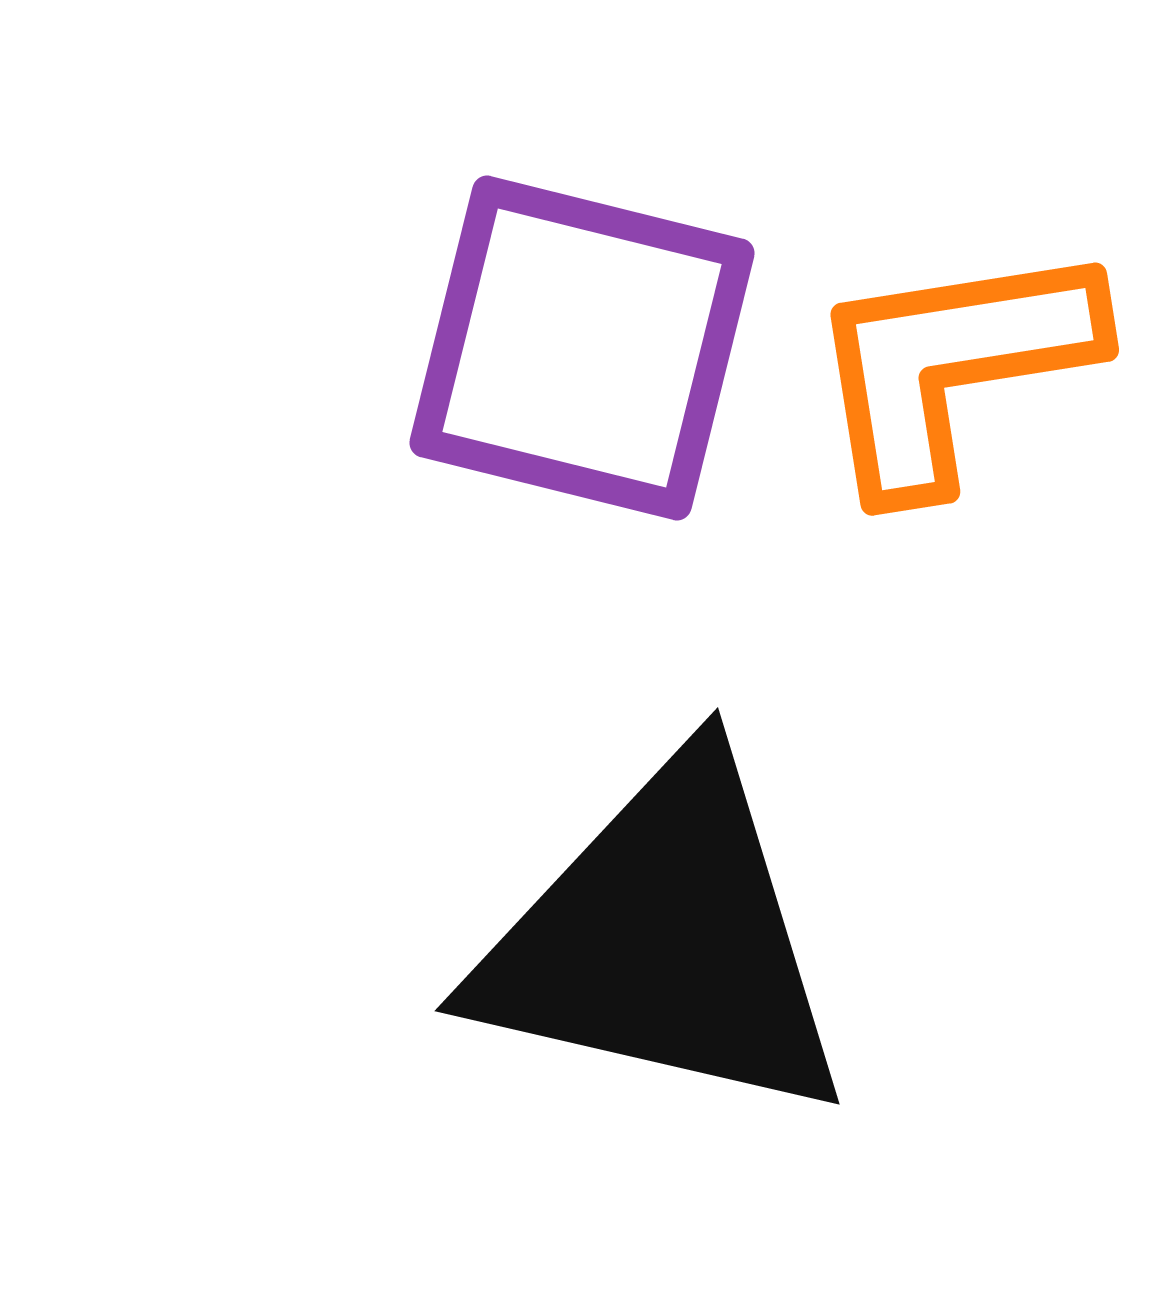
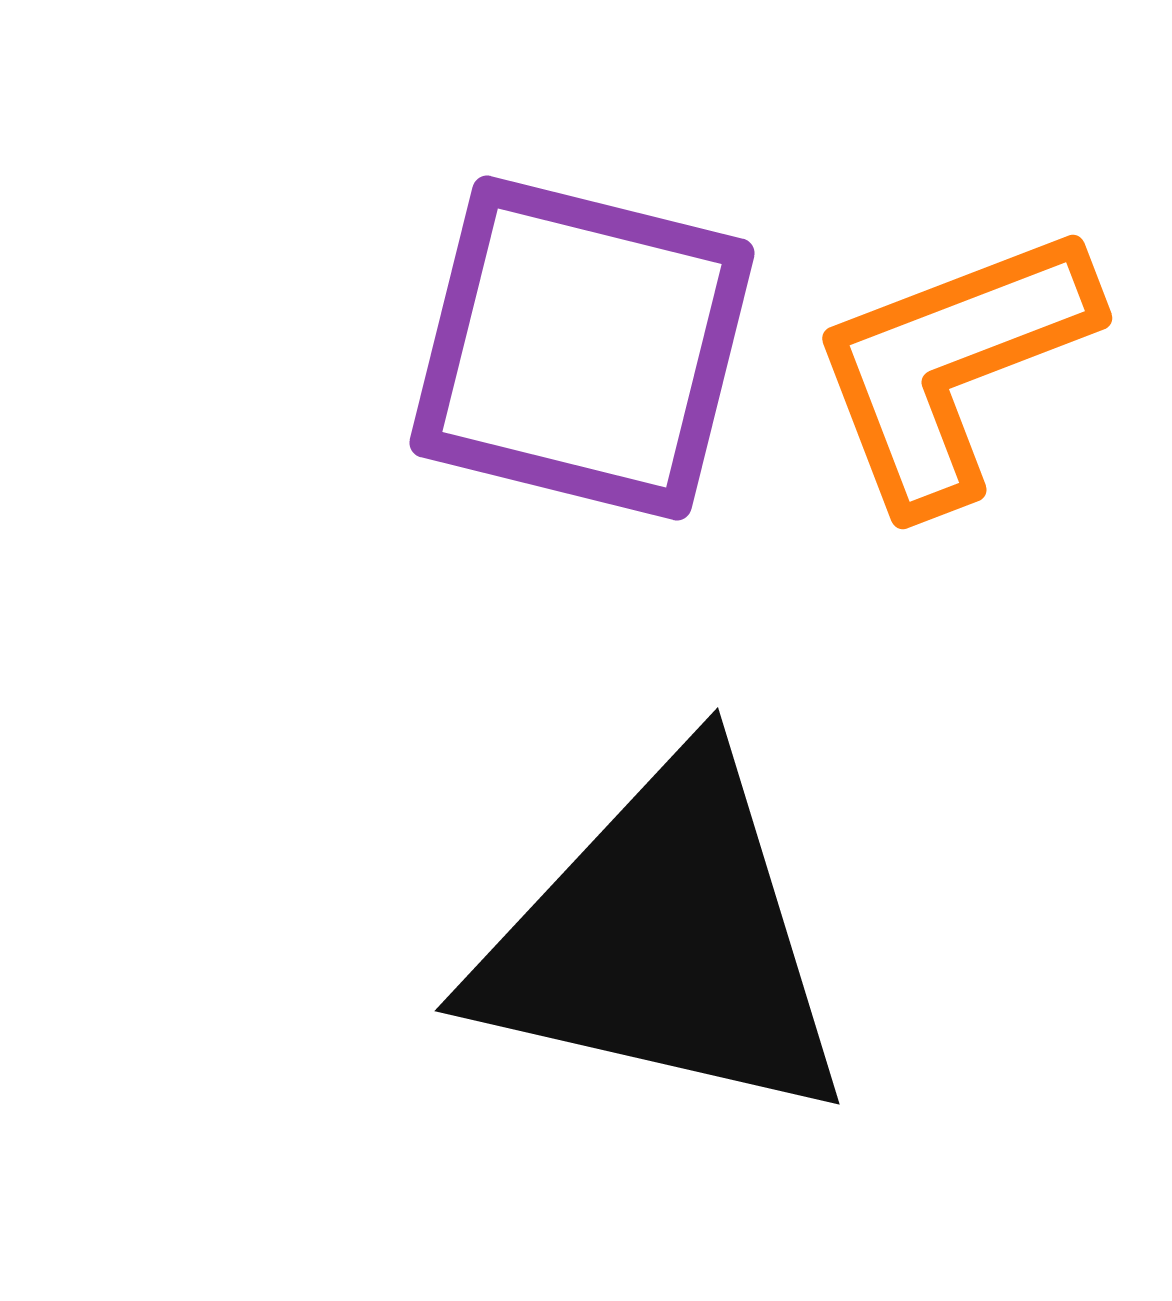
orange L-shape: rotated 12 degrees counterclockwise
